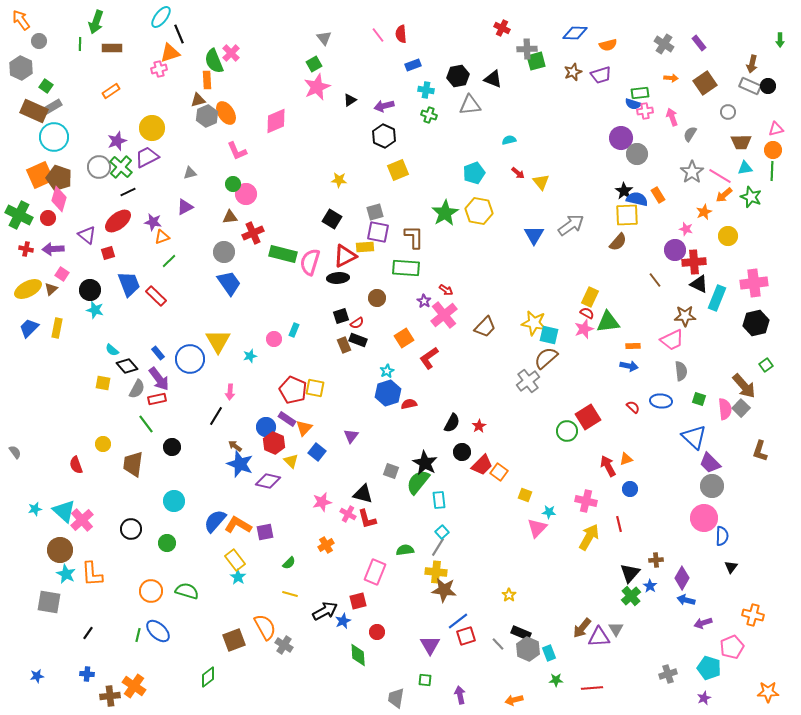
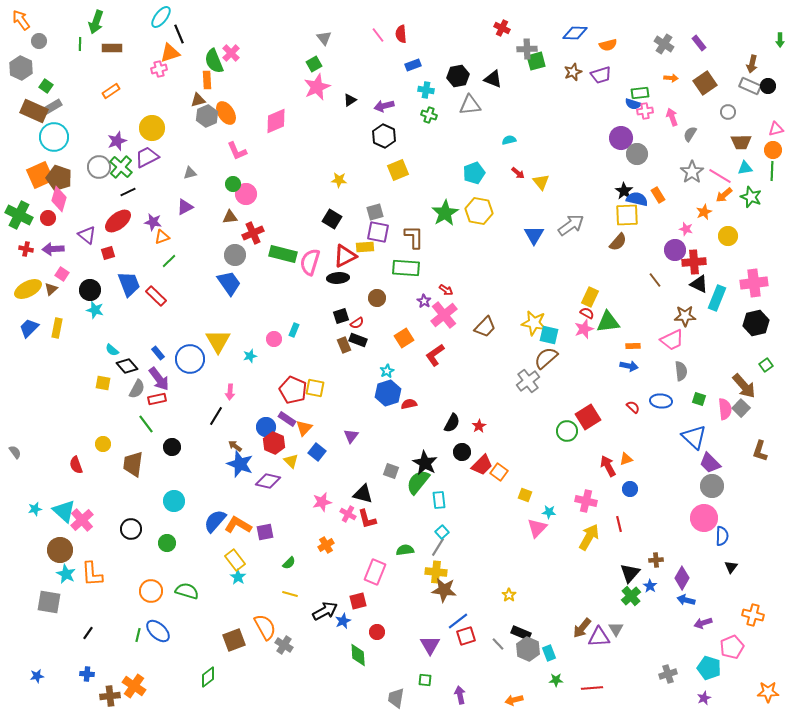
gray circle at (224, 252): moved 11 px right, 3 px down
red L-shape at (429, 358): moved 6 px right, 3 px up
